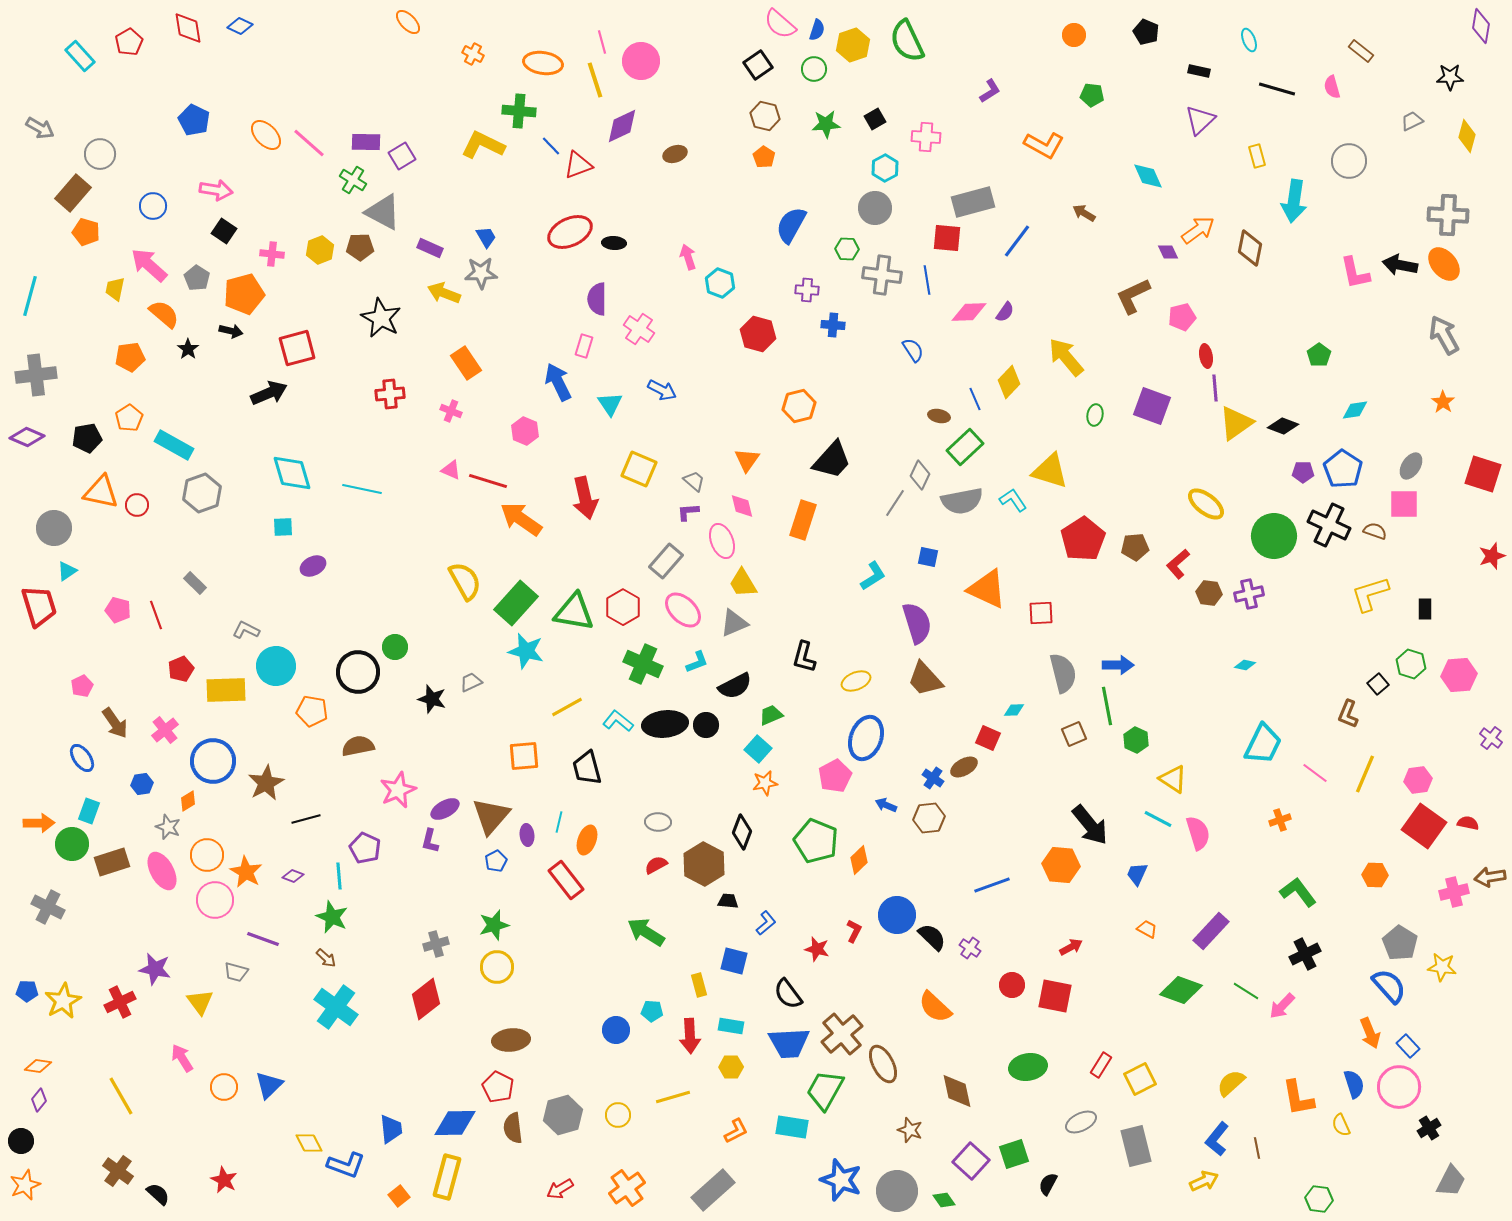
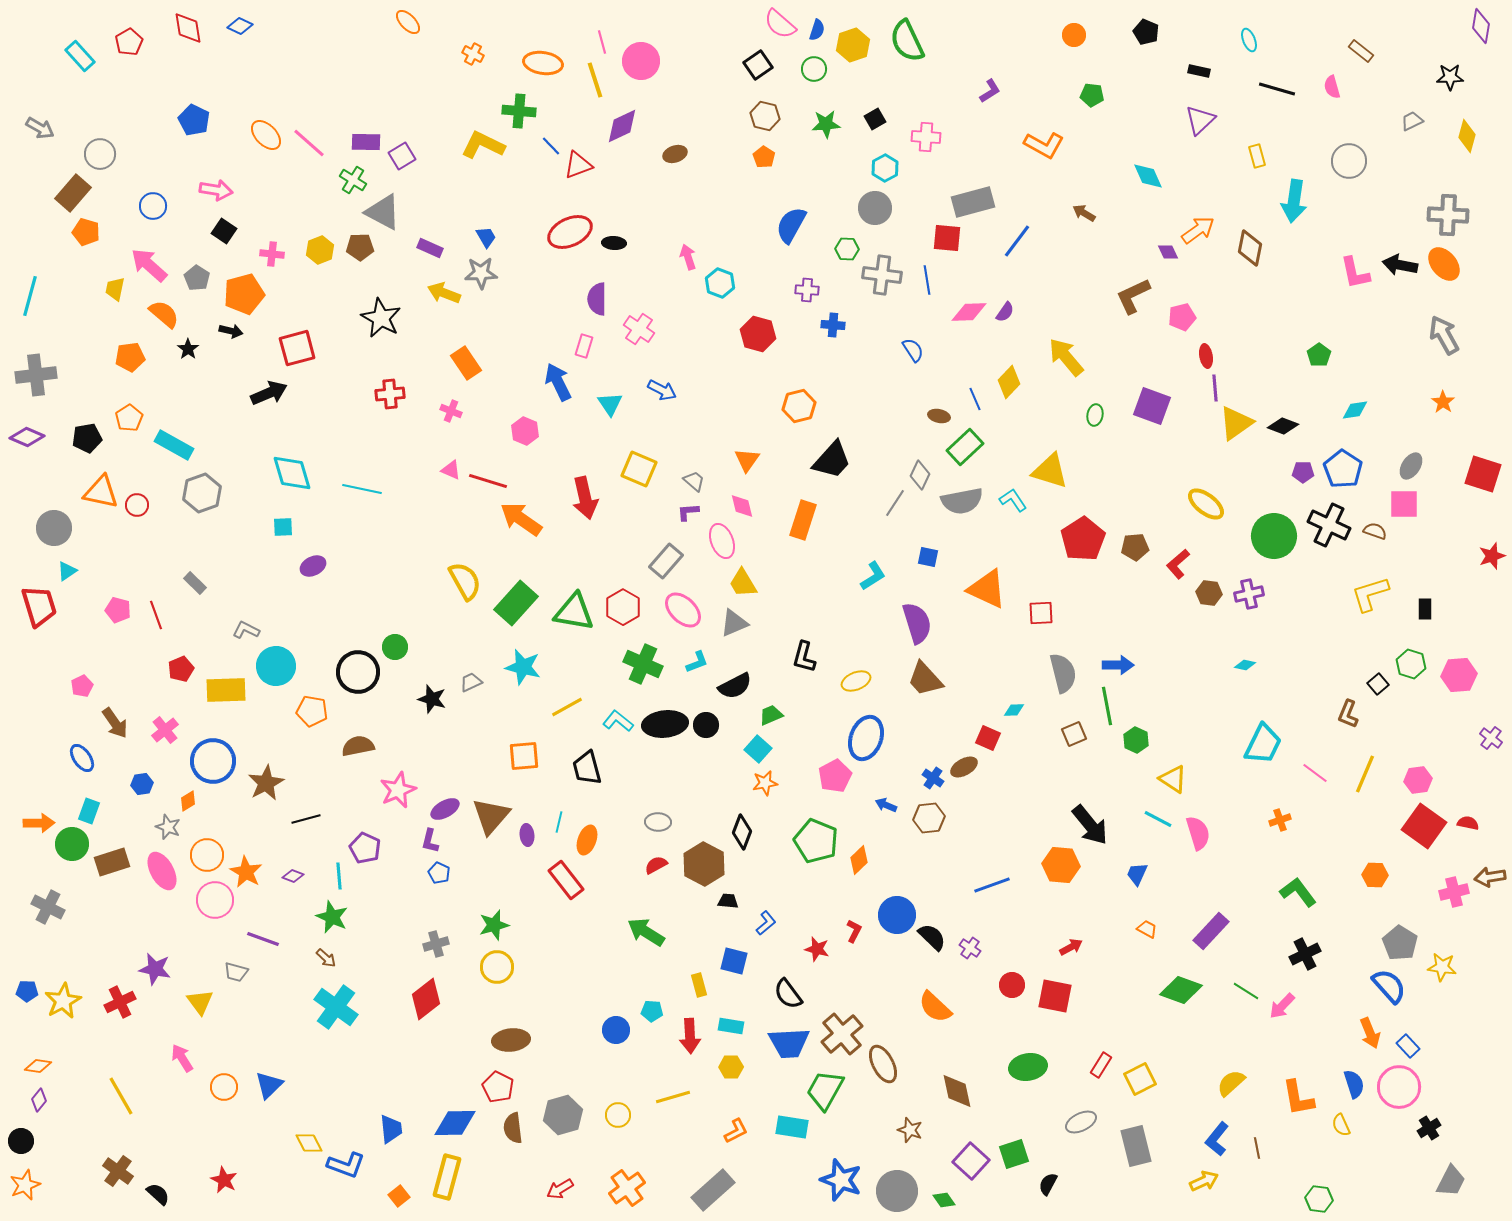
cyan star at (526, 651): moved 3 px left, 16 px down
blue pentagon at (496, 861): moved 57 px left, 12 px down; rotated 20 degrees counterclockwise
